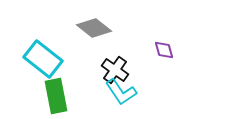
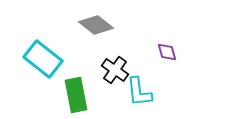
gray diamond: moved 2 px right, 3 px up
purple diamond: moved 3 px right, 2 px down
cyan L-shape: moved 18 px right; rotated 28 degrees clockwise
green rectangle: moved 20 px right, 1 px up
